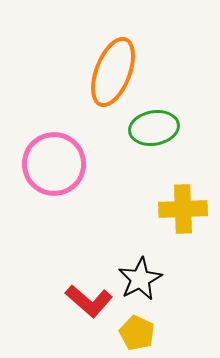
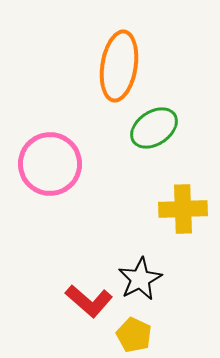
orange ellipse: moved 6 px right, 6 px up; rotated 12 degrees counterclockwise
green ellipse: rotated 24 degrees counterclockwise
pink circle: moved 4 px left
yellow pentagon: moved 3 px left, 2 px down
